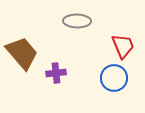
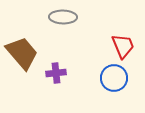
gray ellipse: moved 14 px left, 4 px up
